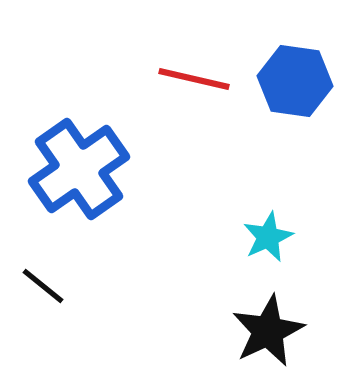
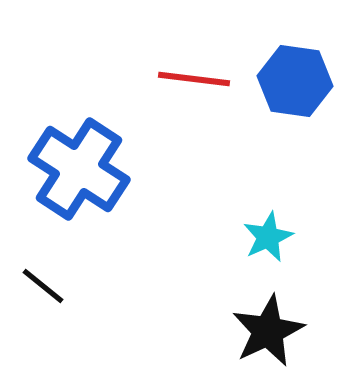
red line: rotated 6 degrees counterclockwise
blue cross: rotated 22 degrees counterclockwise
